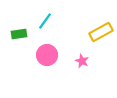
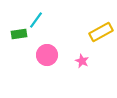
cyan line: moved 9 px left, 1 px up
